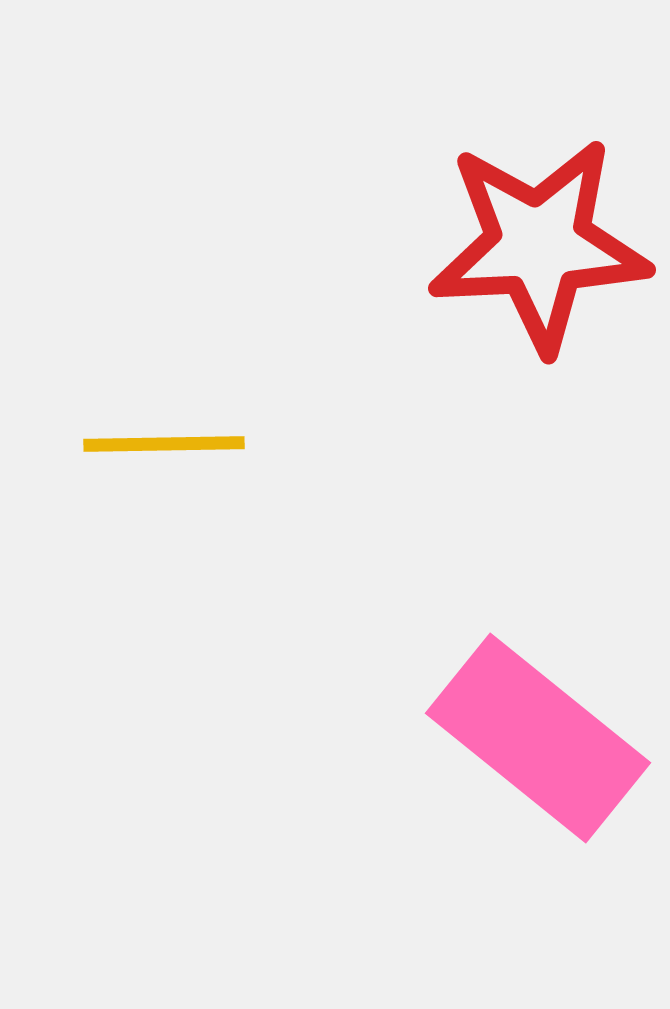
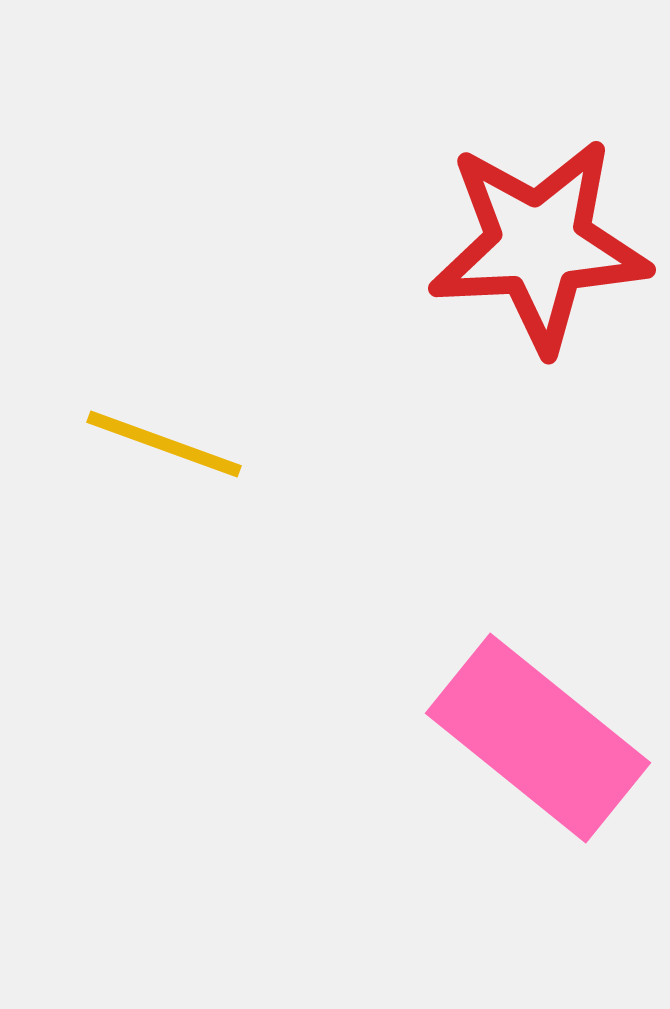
yellow line: rotated 21 degrees clockwise
